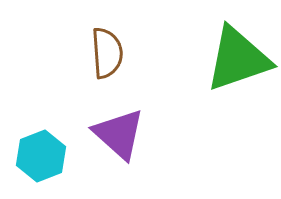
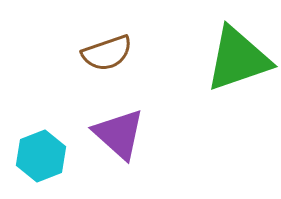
brown semicircle: rotated 75 degrees clockwise
